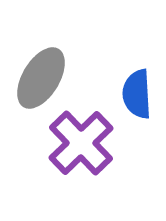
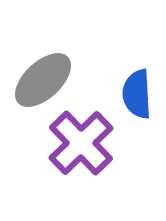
gray ellipse: moved 2 px right, 2 px down; rotated 16 degrees clockwise
